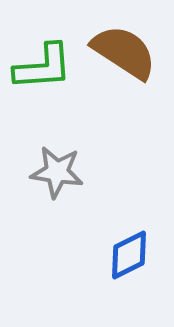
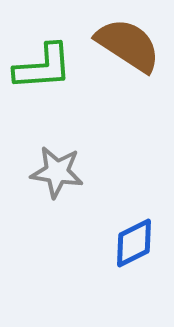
brown semicircle: moved 4 px right, 7 px up
blue diamond: moved 5 px right, 12 px up
